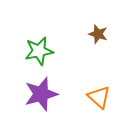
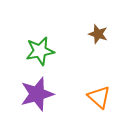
green star: moved 1 px right
purple star: moved 4 px left
